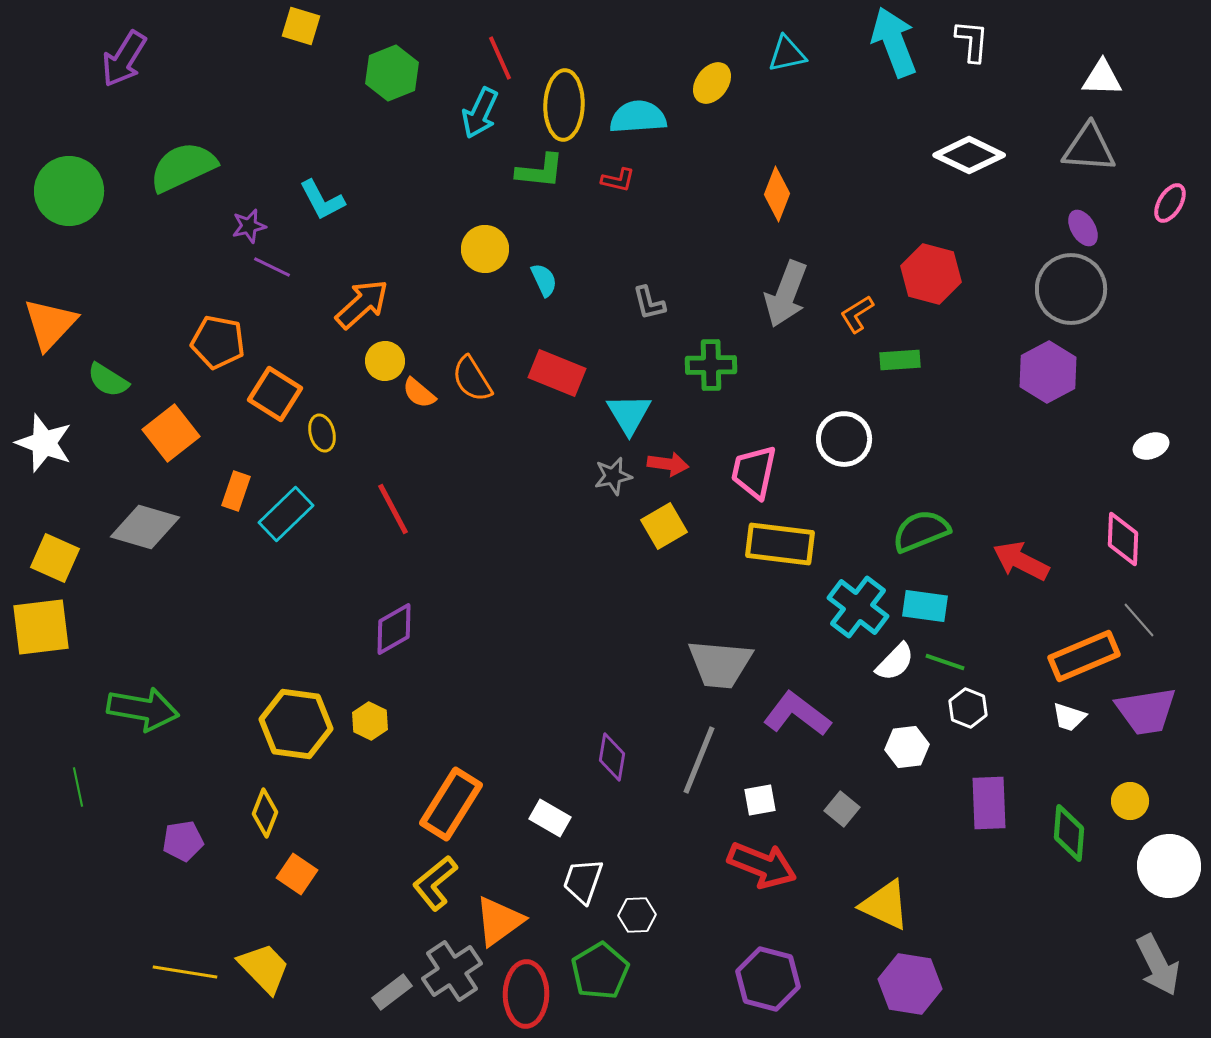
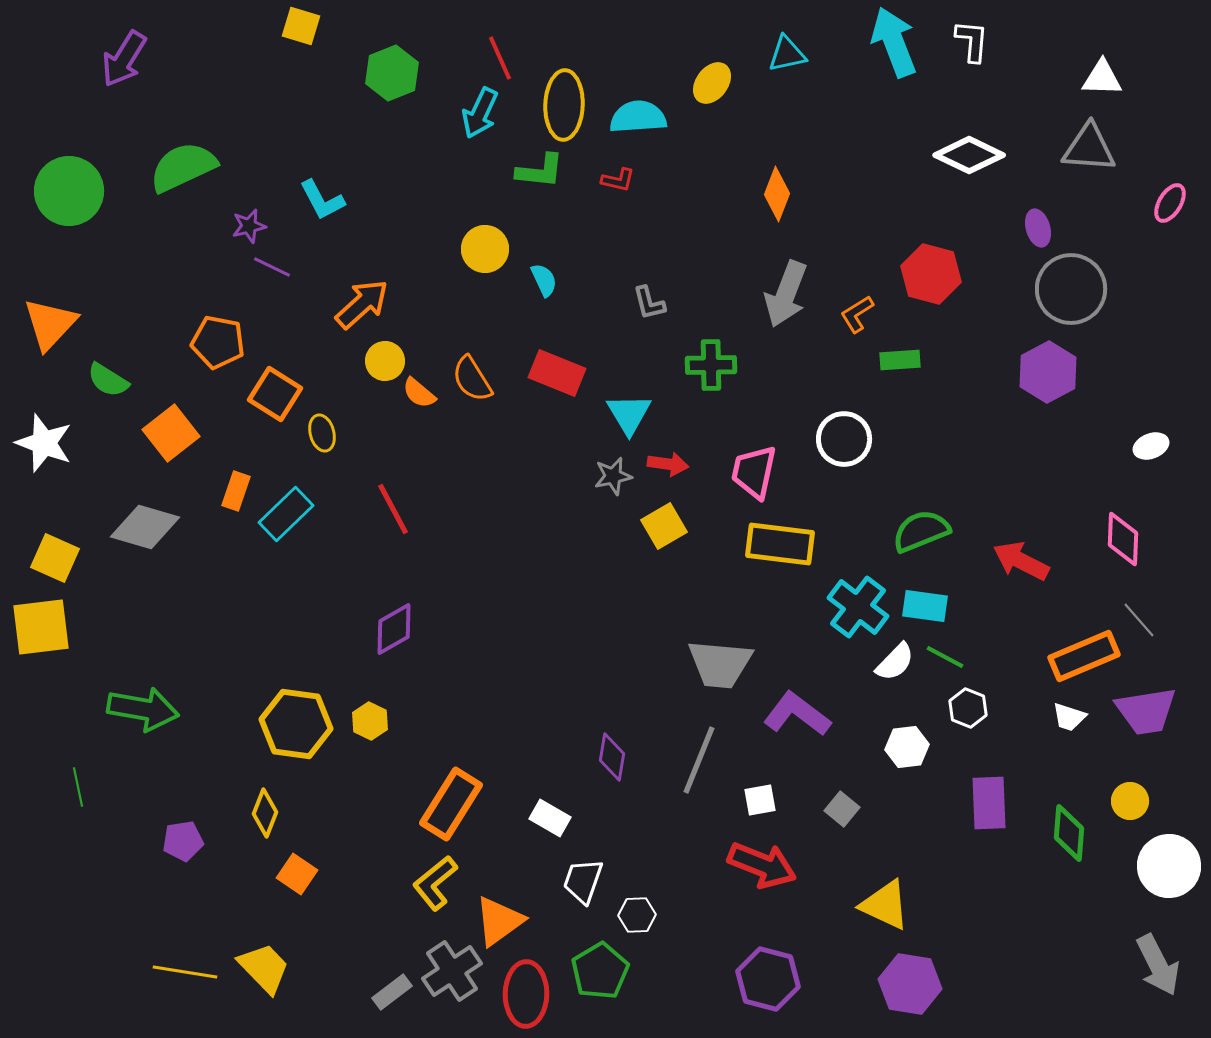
purple ellipse at (1083, 228): moved 45 px left; rotated 15 degrees clockwise
green line at (945, 662): moved 5 px up; rotated 9 degrees clockwise
